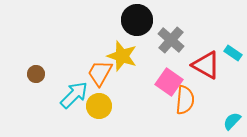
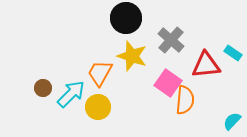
black circle: moved 11 px left, 2 px up
yellow star: moved 10 px right
red triangle: rotated 36 degrees counterclockwise
brown circle: moved 7 px right, 14 px down
pink square: moved 1 px left, 1 px down
cyan arrow: moved 3 px left, 1 px up
yellow circle: moved 1 px left, 1 px down
